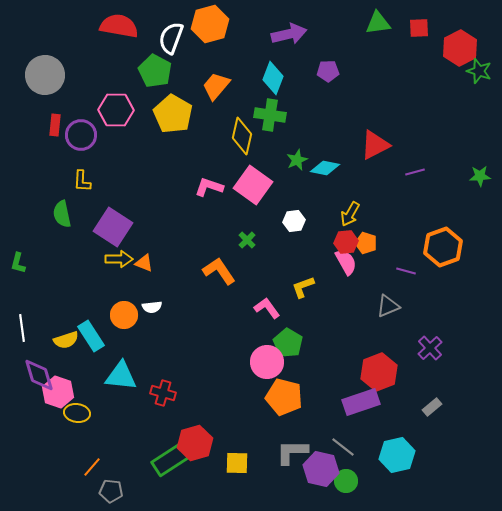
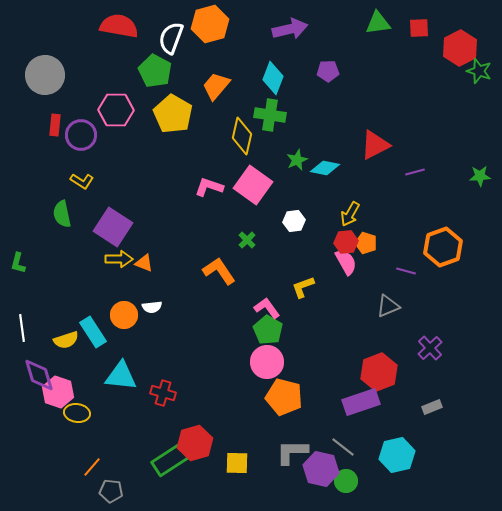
purple arrow at (289, 34): moved 1 px right, 5 px up
yellow L-shape at (82, 181): rotated 60 degrees counterclockwise
cyan rectangle at (91, 336): moved 2 px right, 4 px up
green pentagon at (288, 343): moved 20 px left, 13 px up
gray rectangle at (432, 407): rotated 18 degrees clockwise
